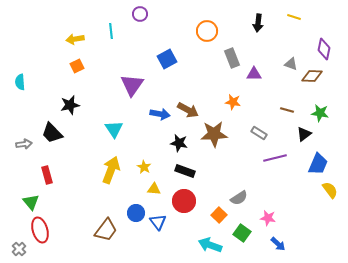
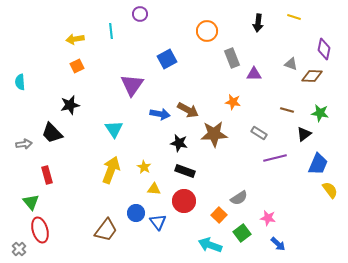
green square at (242, 233): rotated 18 degrees clockwise
